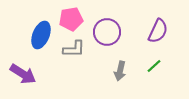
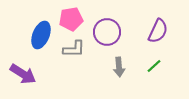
gray arrow: moved 1 px left, 4 px up; rotated 18 degrees counterclockwise
